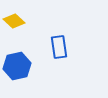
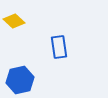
blue hexagon: moved 3 px right, 14 px down
